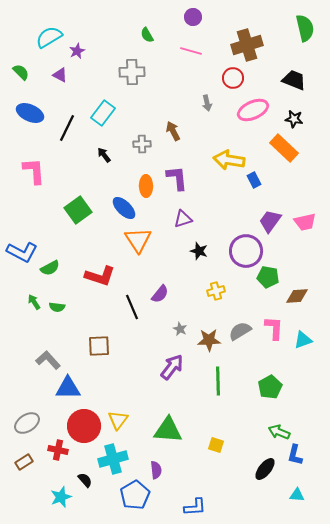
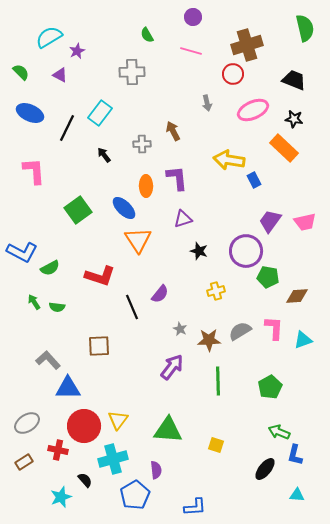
red circle at (233, 78): moved 4 px up
cyan rectangle at (103, 113): moved 3 px left
